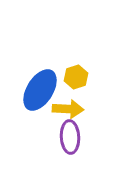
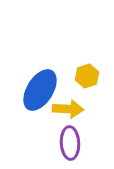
yellow hexagon: moved 11 px right, 1 px up
purple ellipse: moved 6 px down
